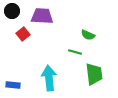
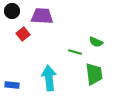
green semicircle: moved 8 px right, 7 px down
blue rectangle: moved 1 px left
